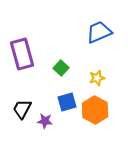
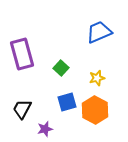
purple star: moved 8 px down; rotated 21 degrees counterclockwise
